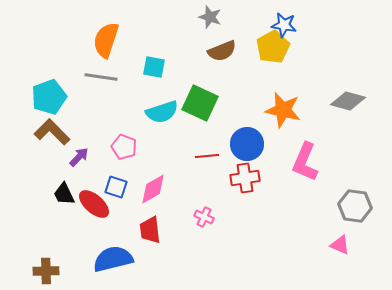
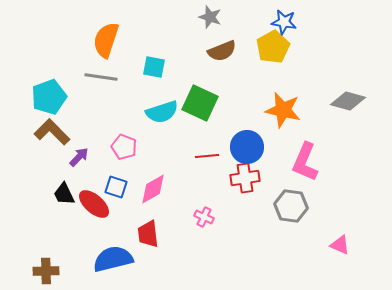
blue star: moved 3 px up
blue circle: moved 3 px down
gray hexagon: moved 64 px left
red trapezoid: moved 2 px left, 4 px down
